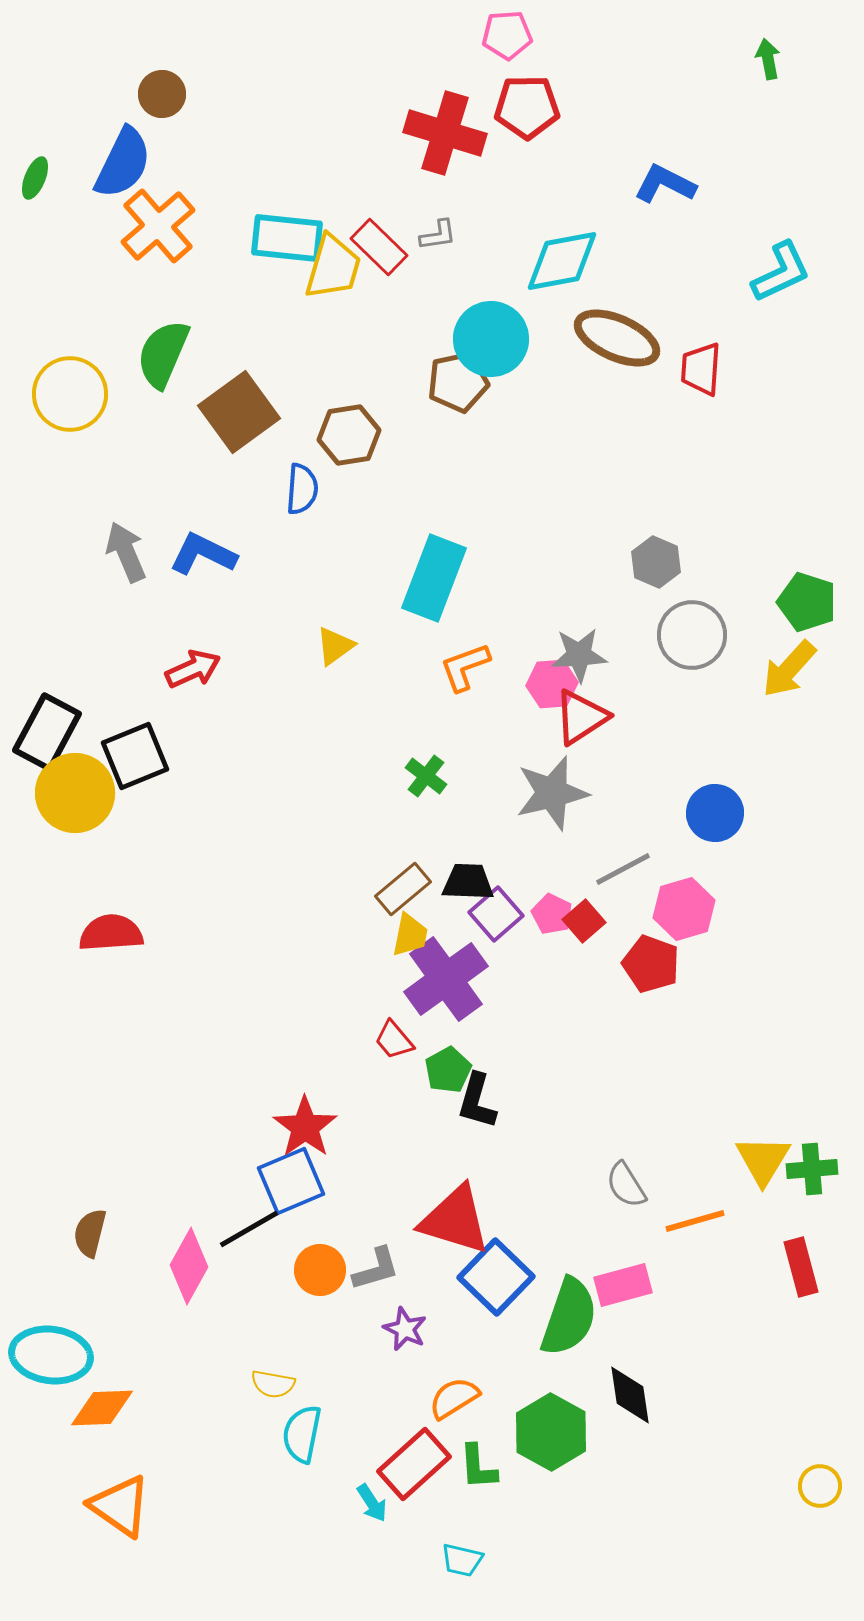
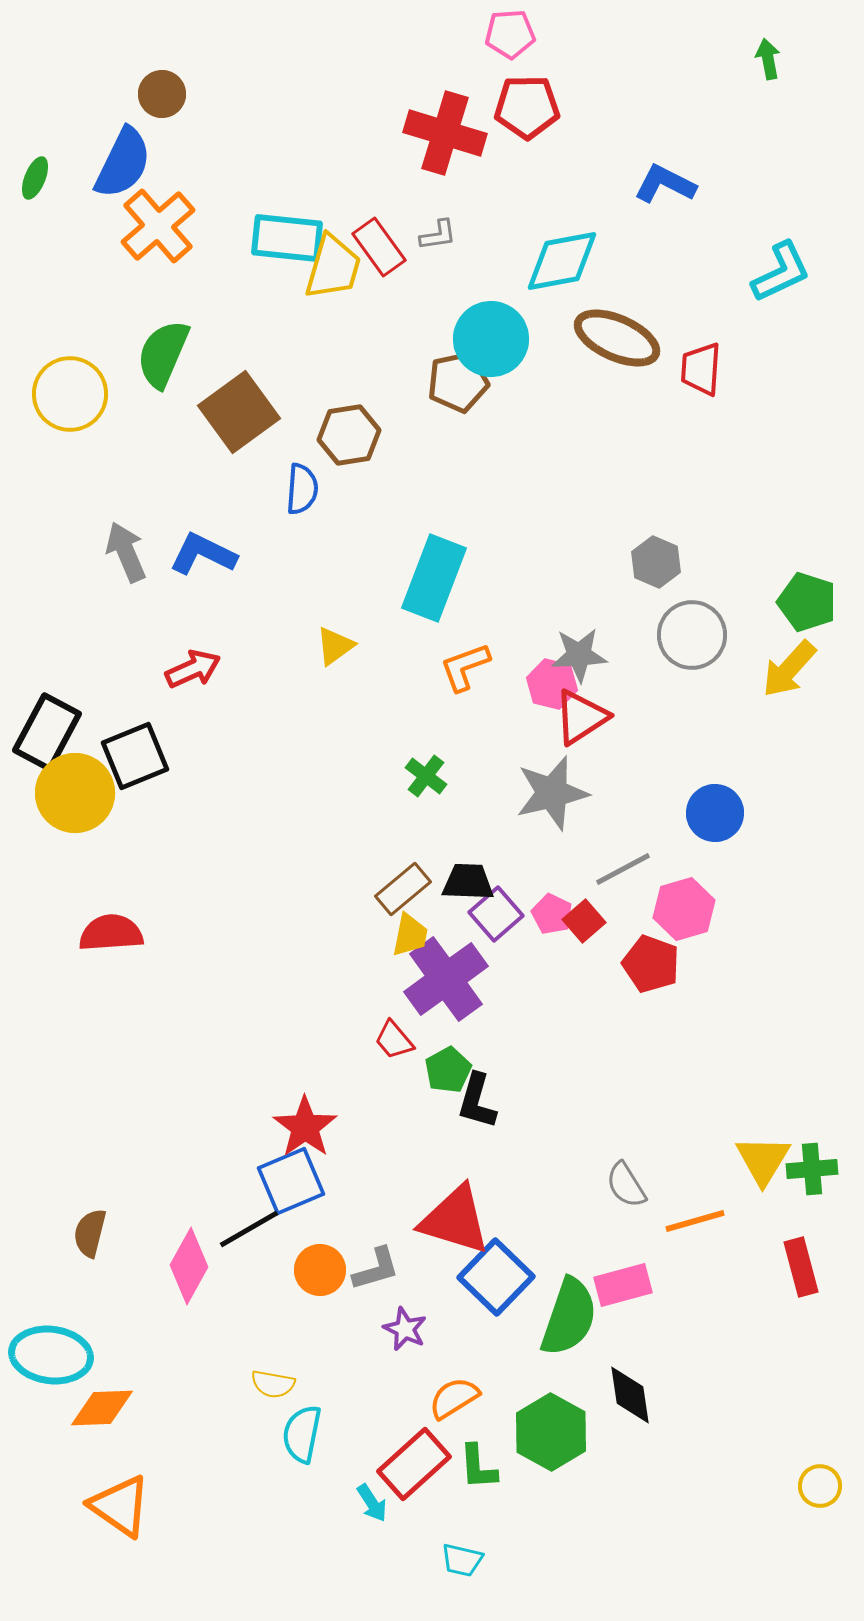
pink pentagon at (507, 35): moved 3 px right, 1 px up
red rectangle at (379, 247): rotated 10 degrees clockwise
pink hexagon at (552, 684): rotated 18 degrees clockwise
